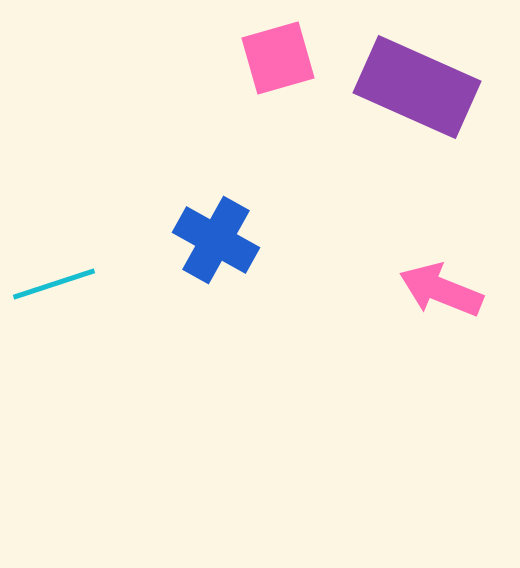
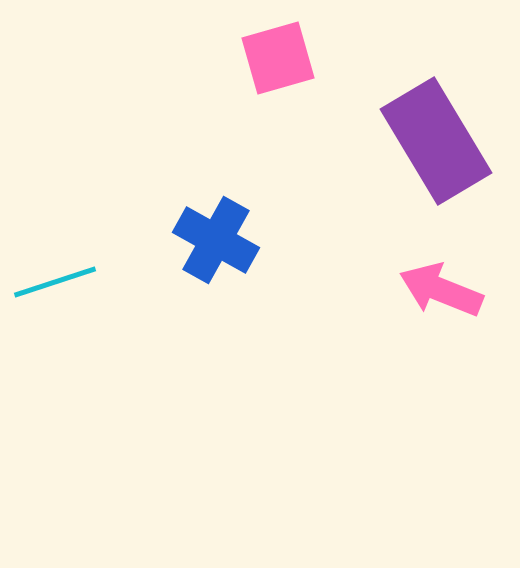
purple rectangle: moved 19 px right, 54 px down; rotated 35 degrees clockwise
cyan line: moved 1 px right, 2 px up
